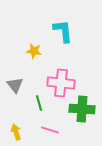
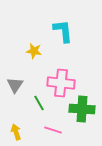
gray triangle: rotated 12 degrees clockwise
green line: rotated 14 degrees counterclockwise
pink line: moved 3 px right
